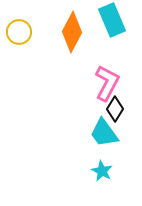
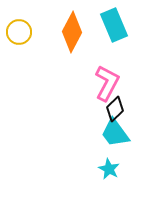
cyan rectangle: moved 2 px right, 5 px down
black diamond: rotated 15 degrees clockwise
cyan trapezoid: moved 11 px right
cyan star: moved 7 px right, 2 px up
